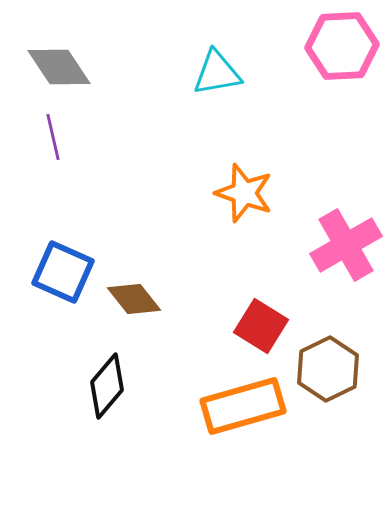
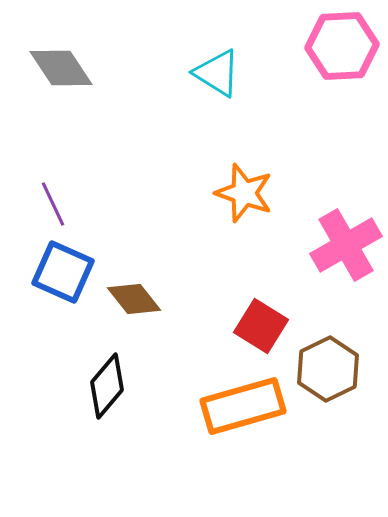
gray diamond: moved 2 px right, 1 px down
cyan triangle: rotated 42 degrees clockwise
purple line: moved 67 px down; rotated 12 degrees counterclockwise
